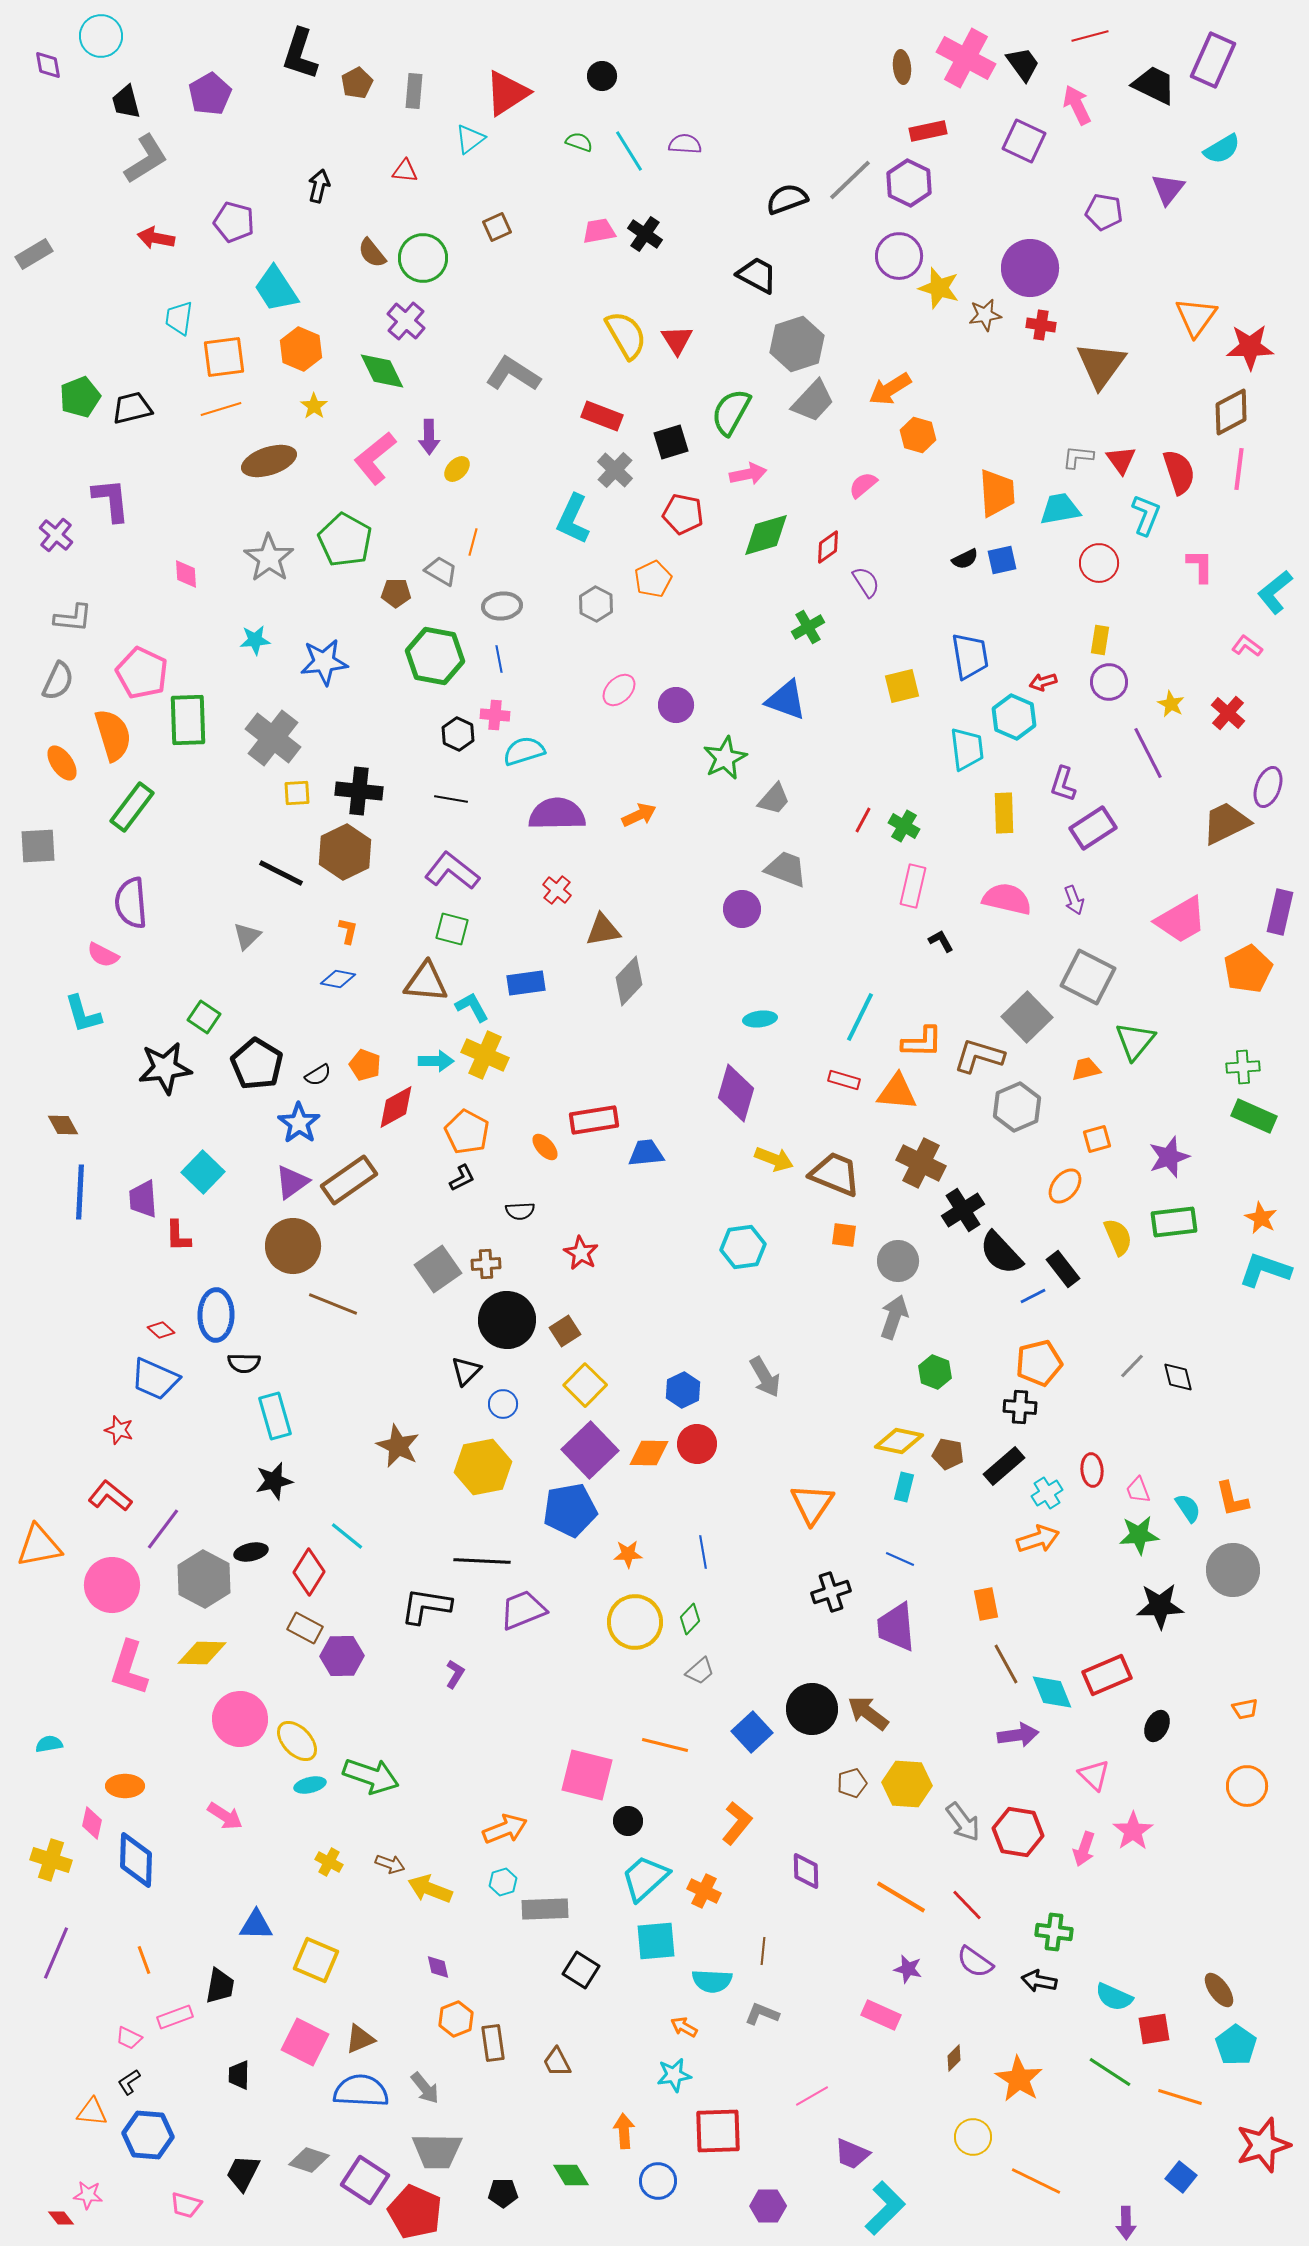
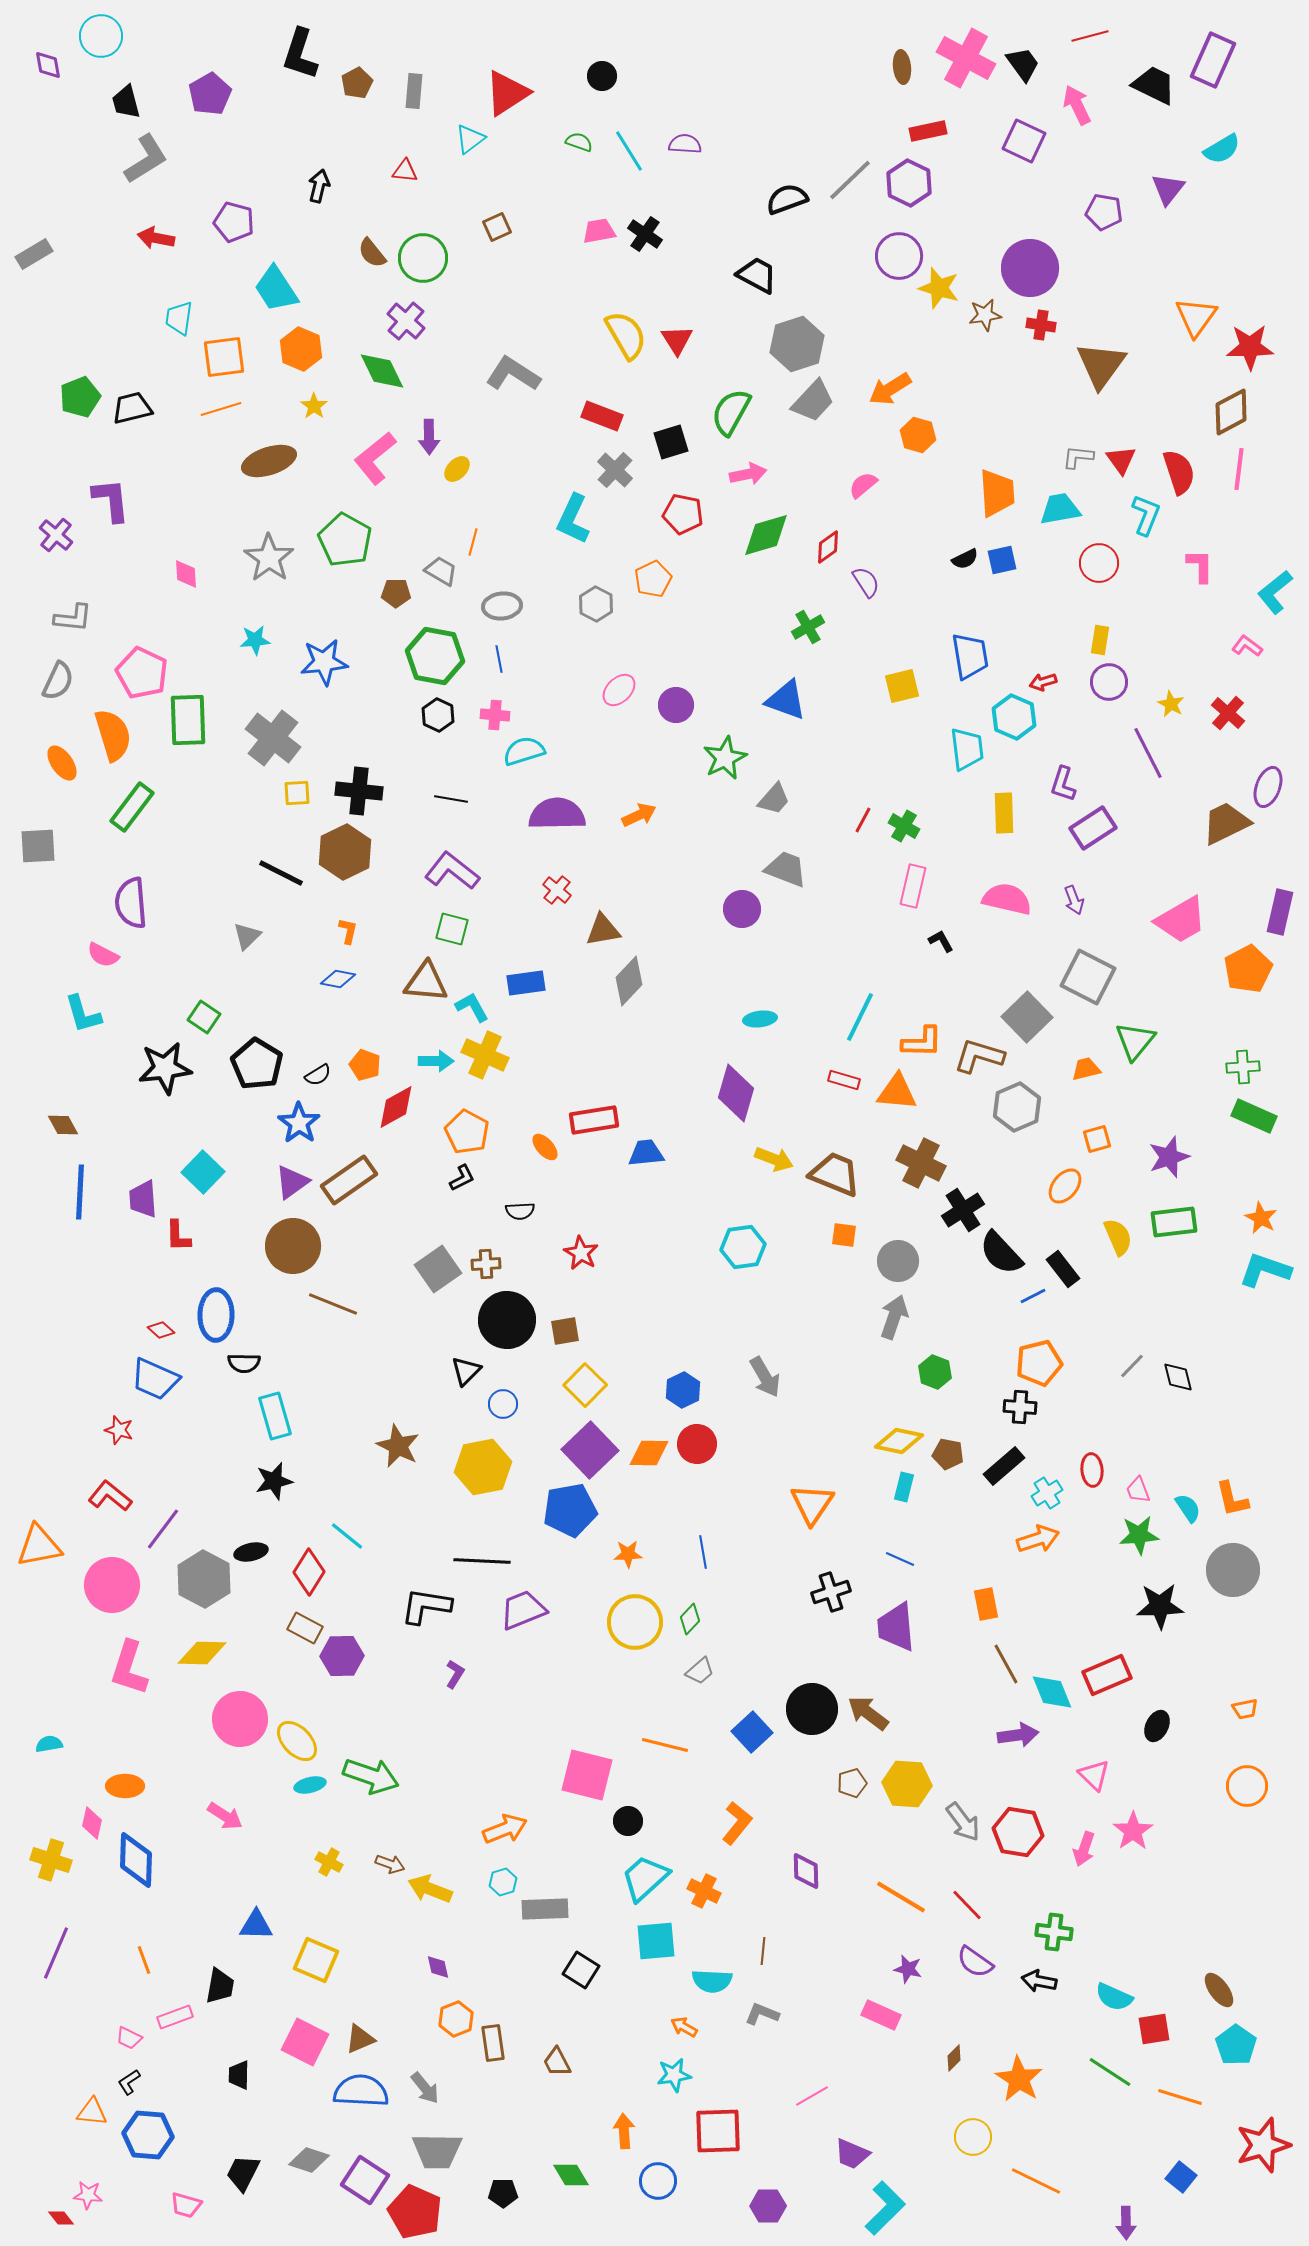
black hexagon at (458, 734): moved 20 px left, 19 px up
brown square at (565, 1331): rotated 24 degrees clockwise
